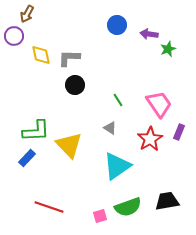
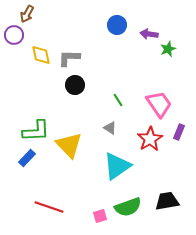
purple circle: moved 1 px up
